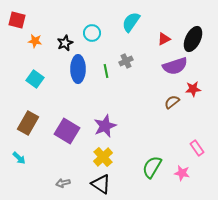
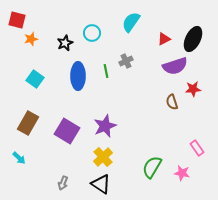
orange star: moved 4 px left, 2 px up; rotated 24 degrees counterclockwise
blue ellipse: moved 7 px down
brown semicircle: rotated 70 degrees counterclockwise
gray arrow: rotated 56 degrees counterclockwise
